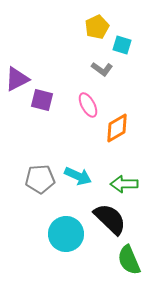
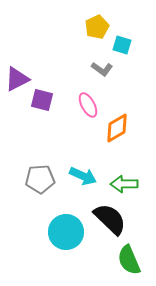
cyan arrow: moved 5 px right
cyan circle: moved 2 px up
